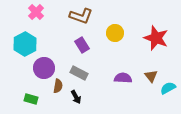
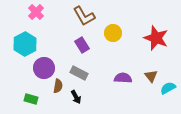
brown L-shape: moved 3 px right; rotated 40 degrees clockwise
yellow circle: moved 2 px left
